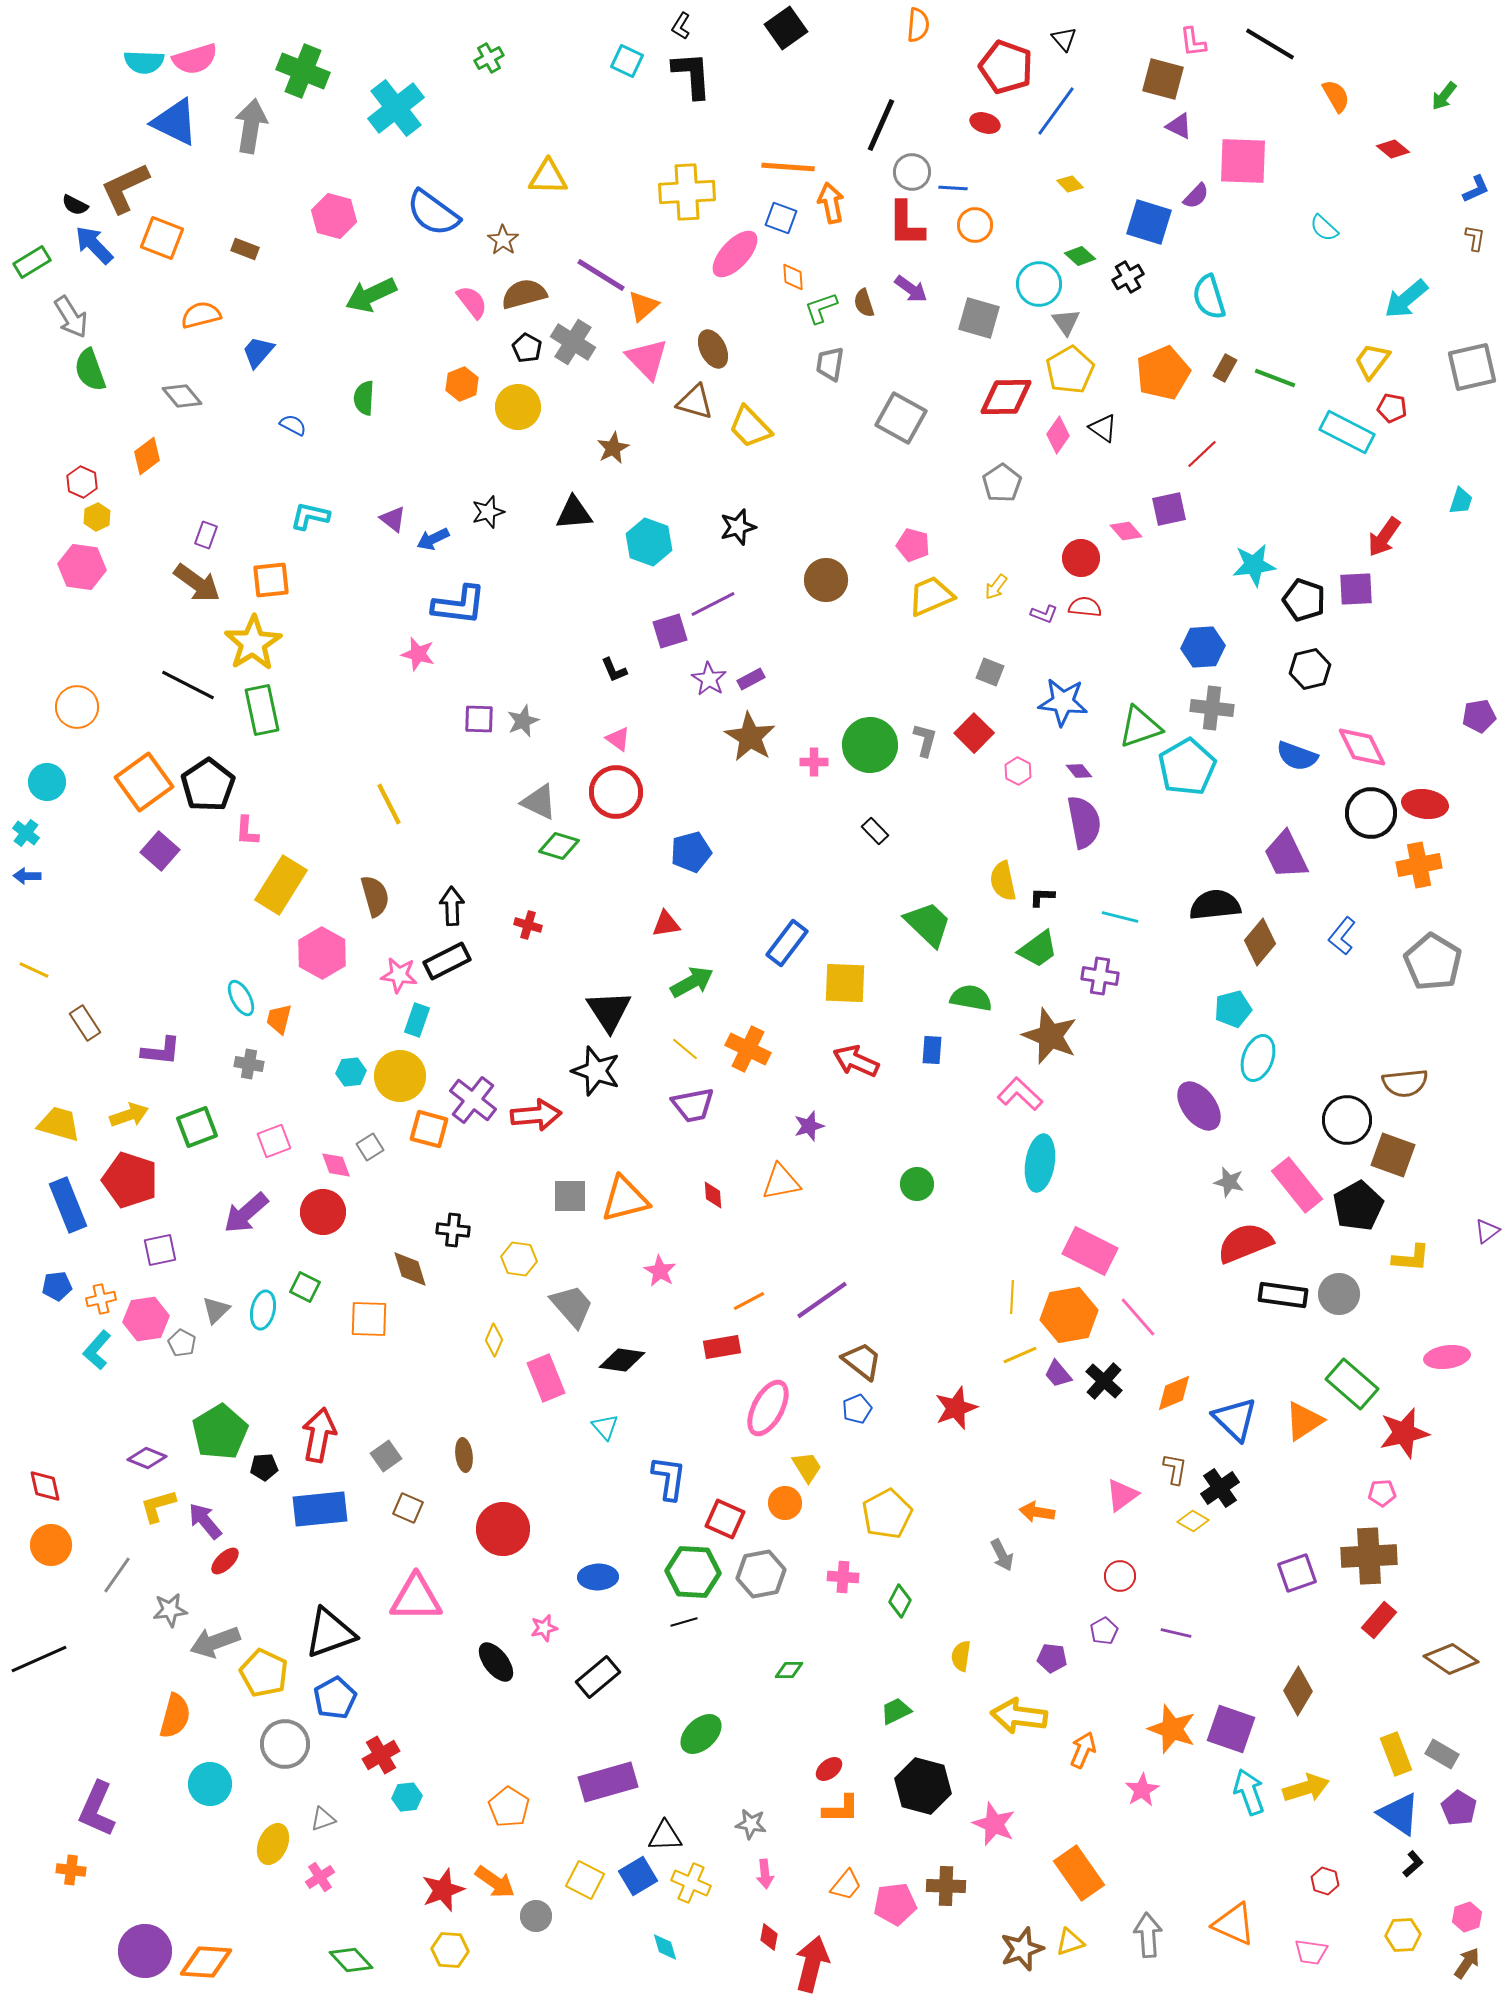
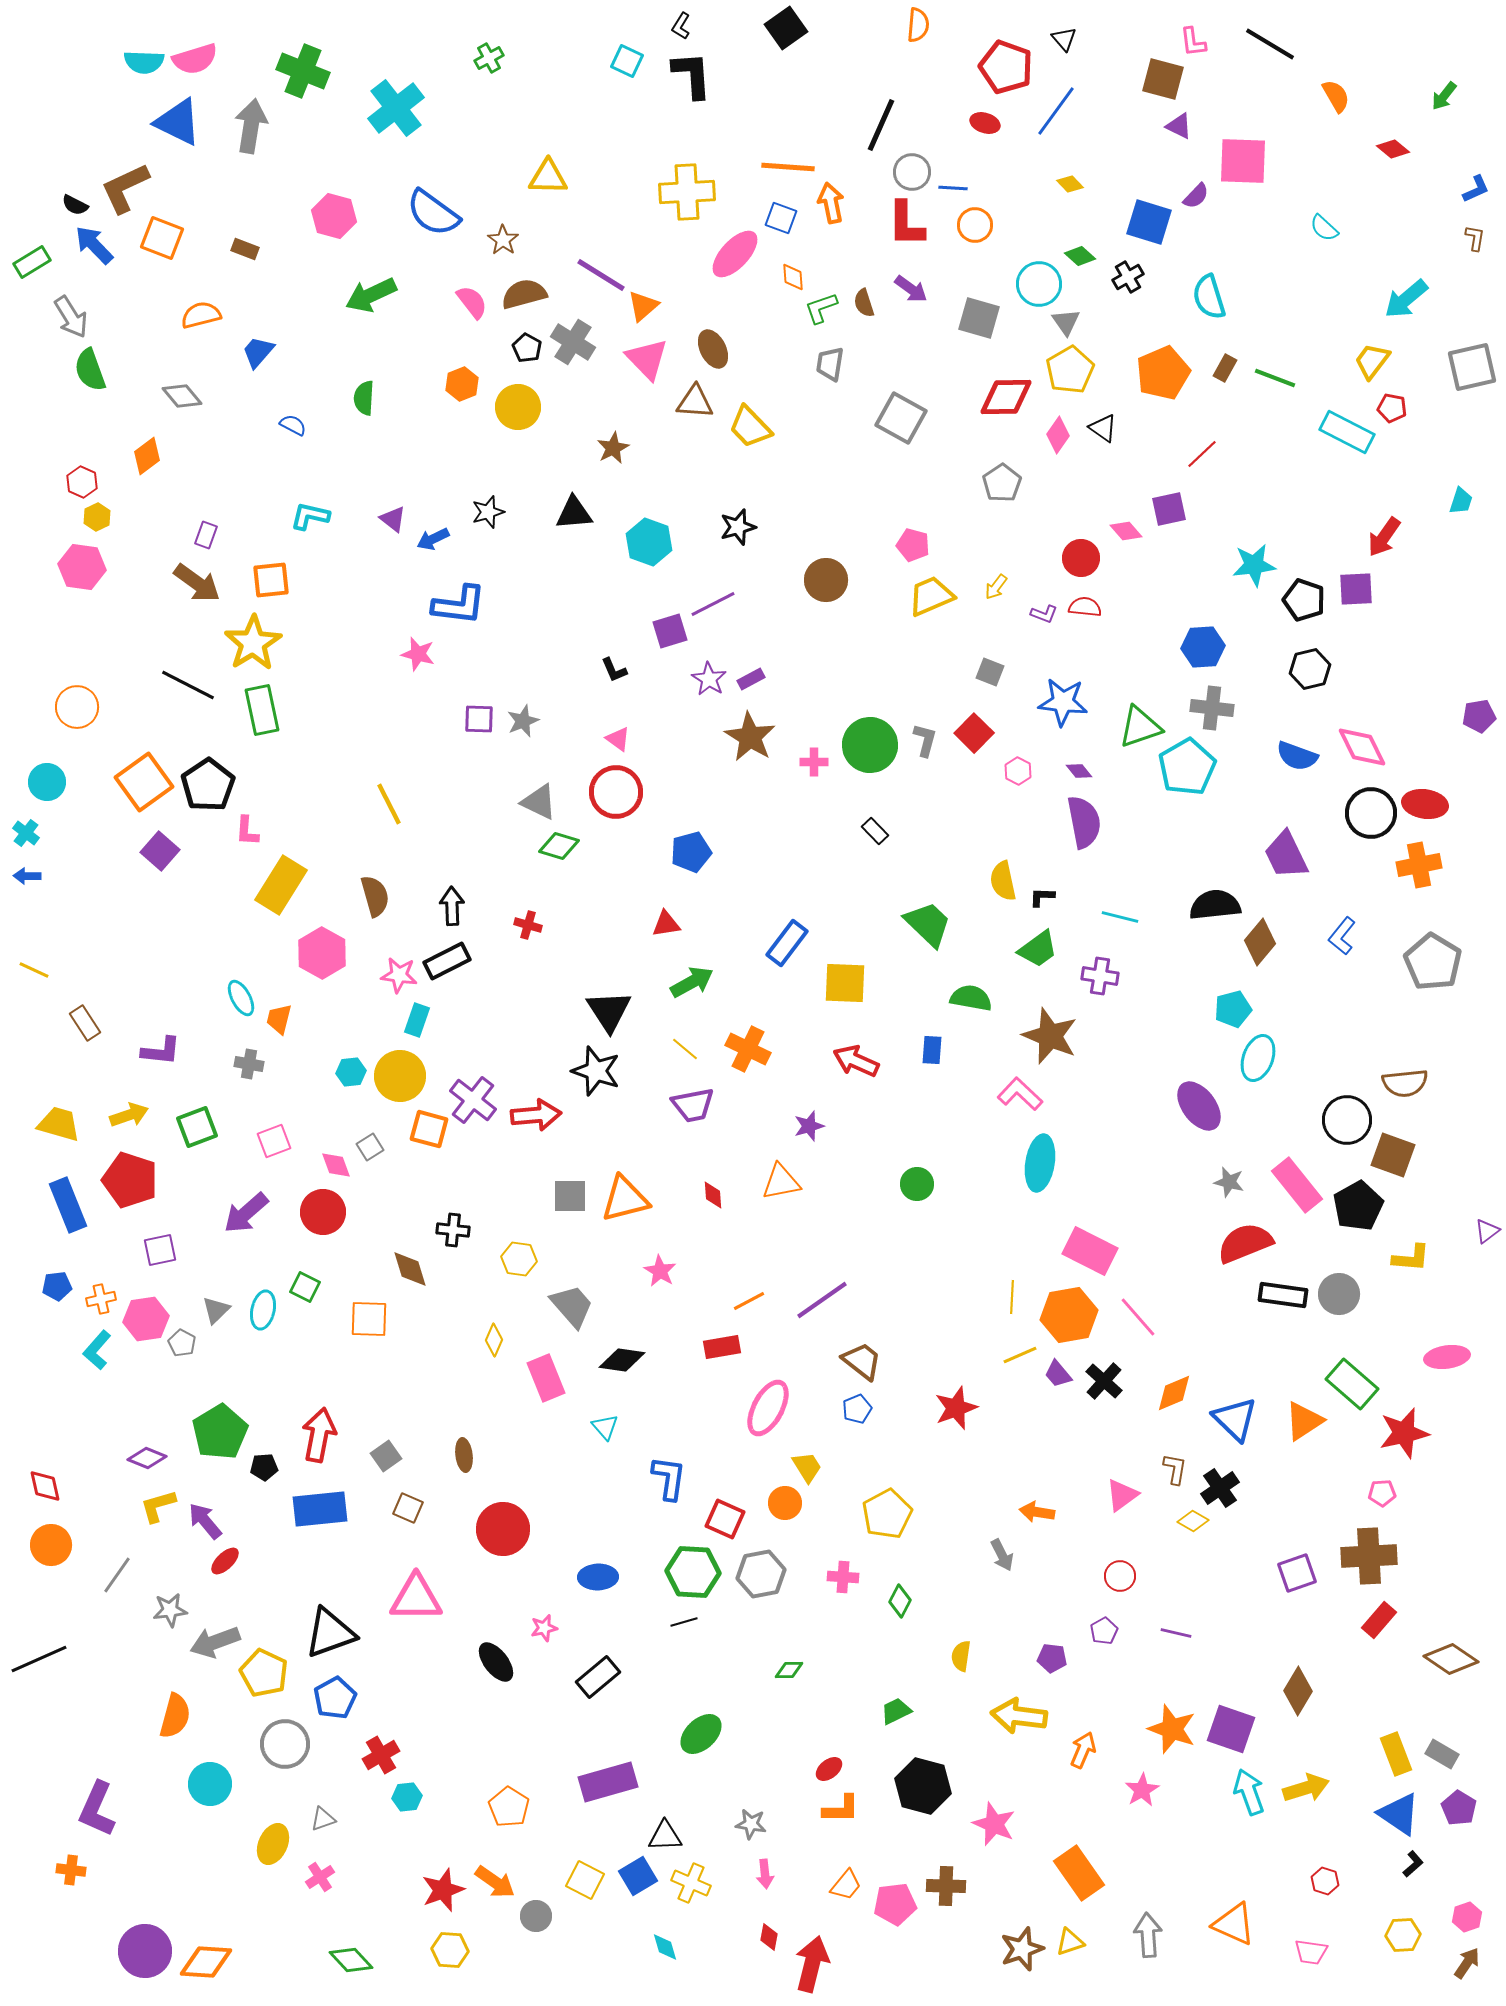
blue triangle at (175, 122): moved 3 px right
brown triangle at (695, 402): rotated 12 degrees counterclockwise
